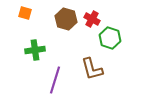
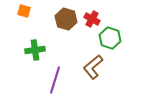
orange square: moved 1 px left, 2 px up
brown L-shape: moved 1 px right, 2 px up; rotated 65 degrees clockwise
